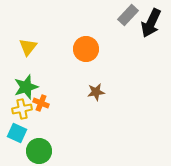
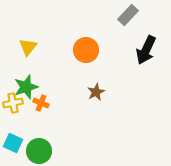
black arrow: moved 5 px left, 27 px down
orange circle: moved 1 px down
brown star: rotated 18 degrees counterclockwise
yellow cross: moved 9 px left, 6 px up
cyan square: moved 4 px left, 10 px down
